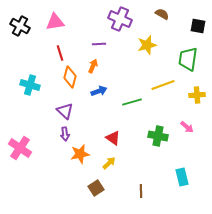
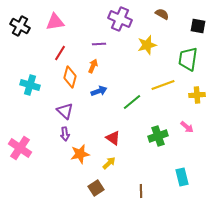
red line: rotated 49 degrees clockwise
green line: rotated 24 degrees counterclockwise
green cross: rotated 30 degrees counterclockwise
